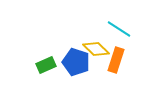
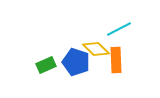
cyan line: rotated 60 degrees counterclockwise
orange rectangle: rotated 20 degrees counterclockwise
